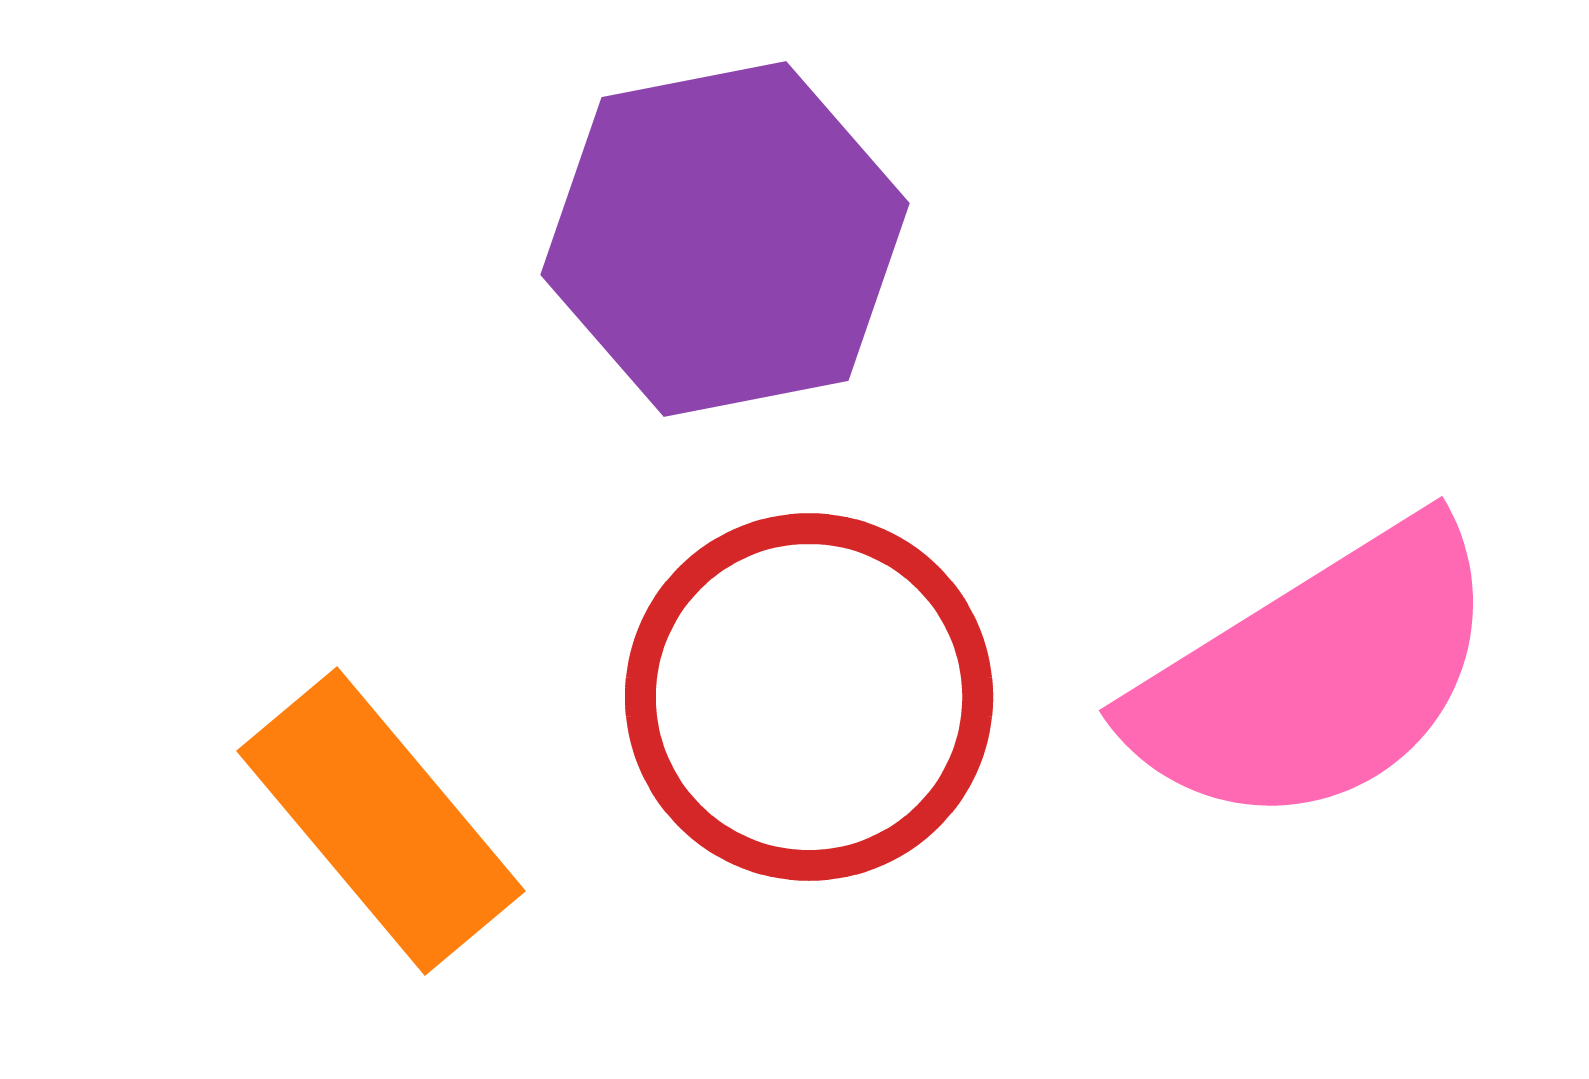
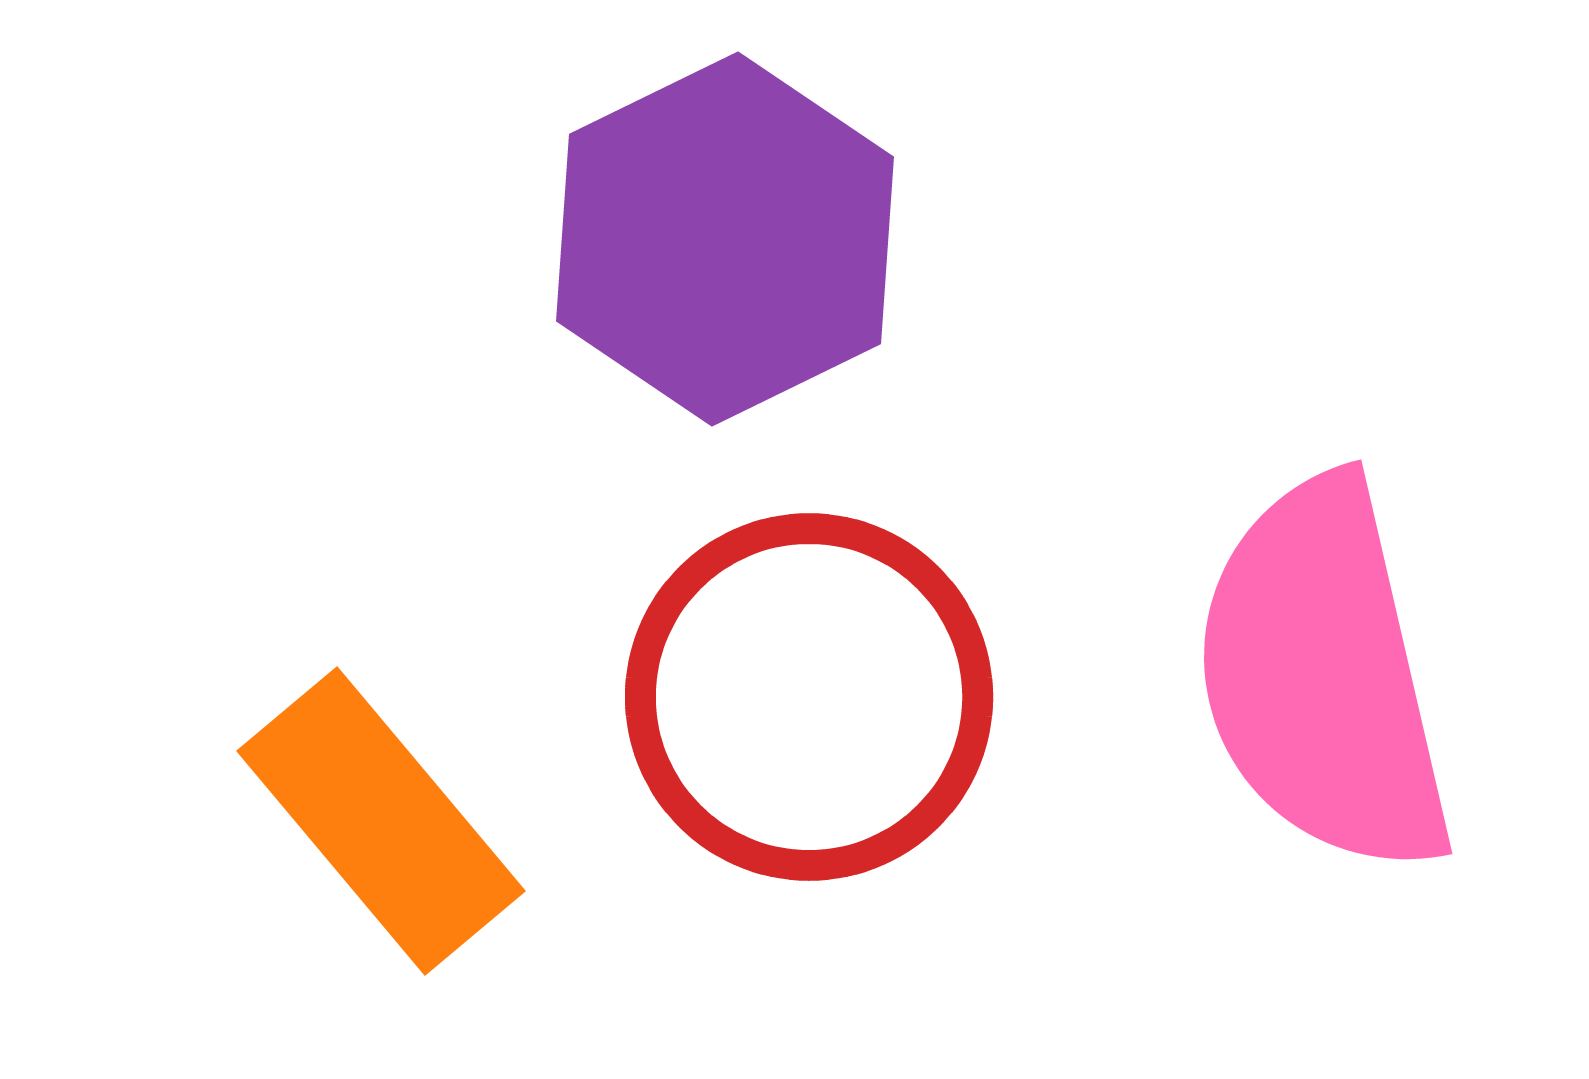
purple hexagon: rotated 15 degrees counterclockwise
pink semicircle: moved 7 px right; rotated 109 degrees clockwise
